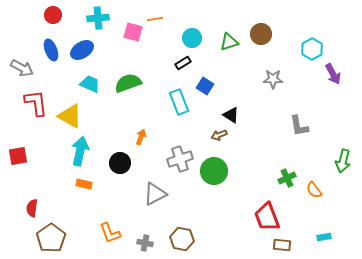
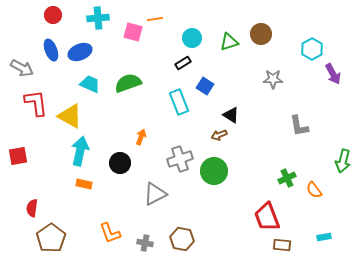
blue ellipse at (82, 50): moved 2 px left, 2 px down; rotated 10 degrees clockwise
